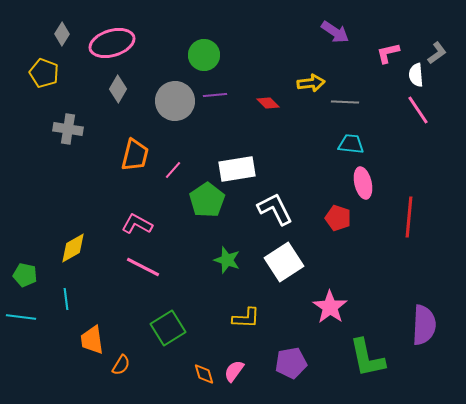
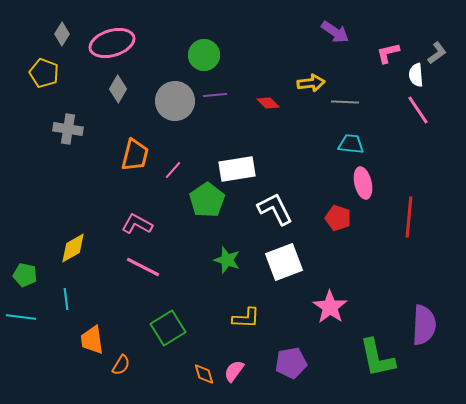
white square at (284, 262): rotated 12 degrees clockwise
green L-shape at (367, 358): moved 10 px right
